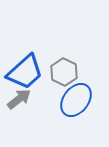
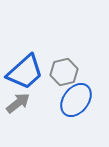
gray hexagon: rotated 20 degrees clockwise
gray arrow: moved 1 px left, 4 px down
